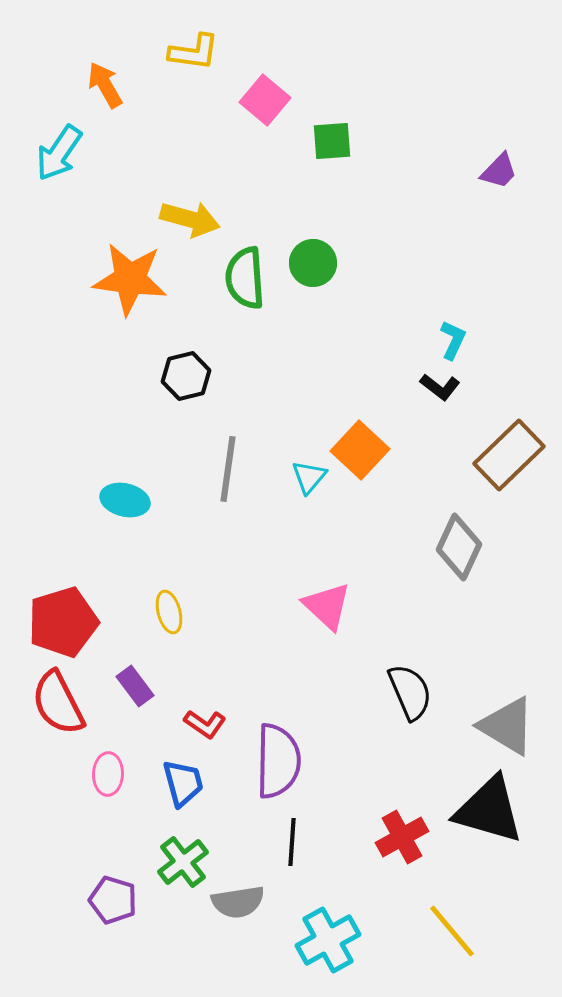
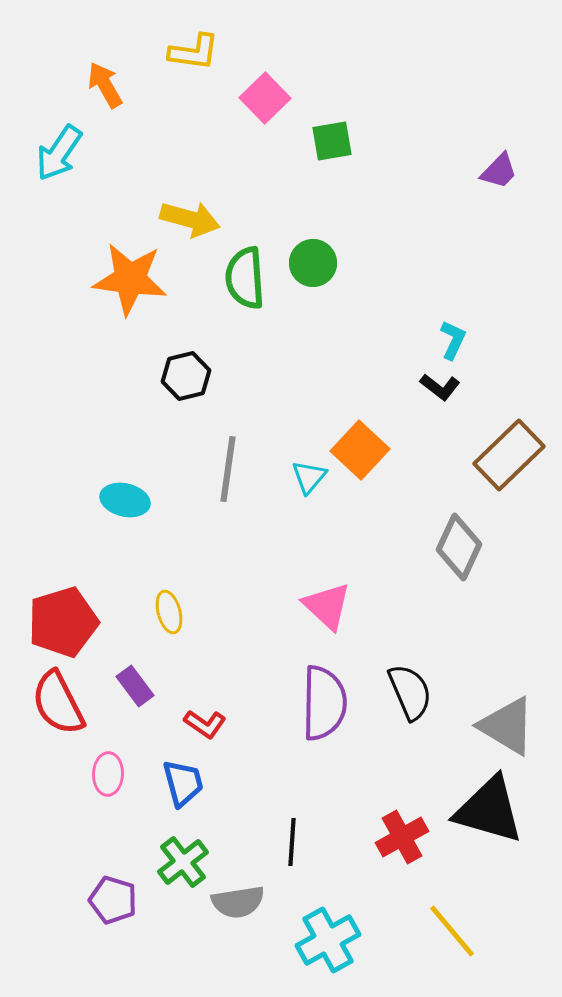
pink square: moved 2 px up; rotated 6 degrees clockwise
green square: rotated 6 degrees counterclockwise
purple semicircle: moved 46 px right, 58 px up
